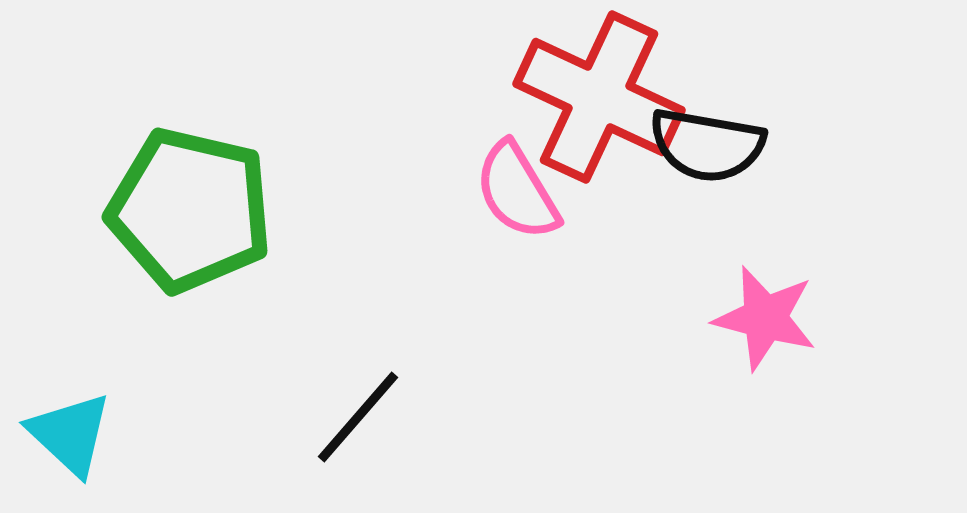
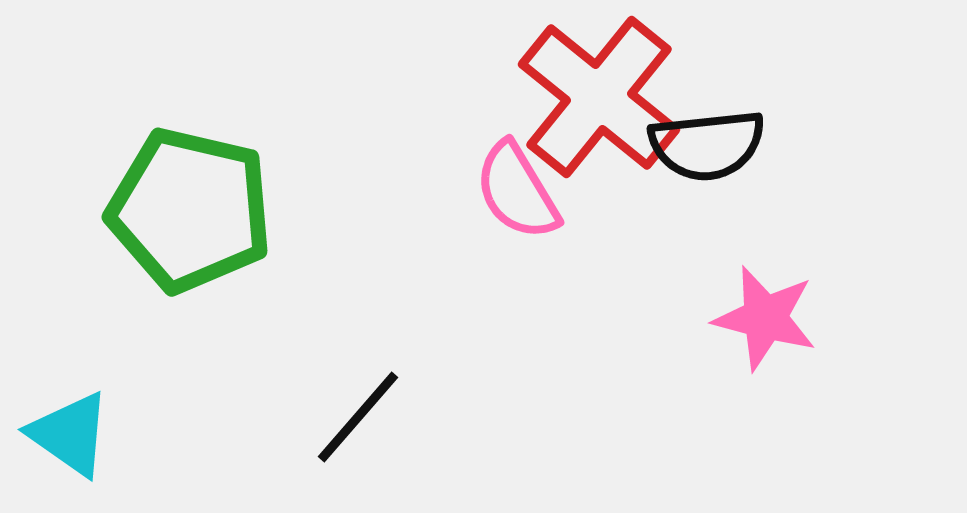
red cross: rotated 14 degrees clockwise
black semicircle: rotated 16 degrees counterclockwise
cyan triangle: rotated 8 degrees counterclockwise
